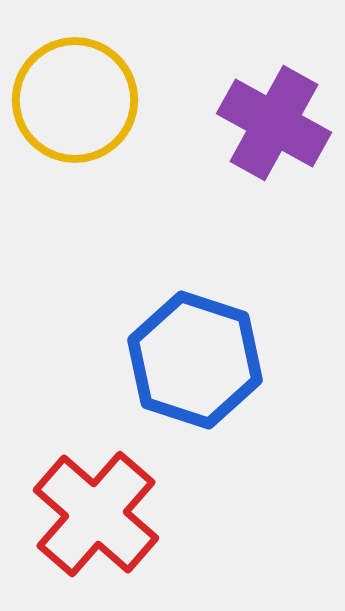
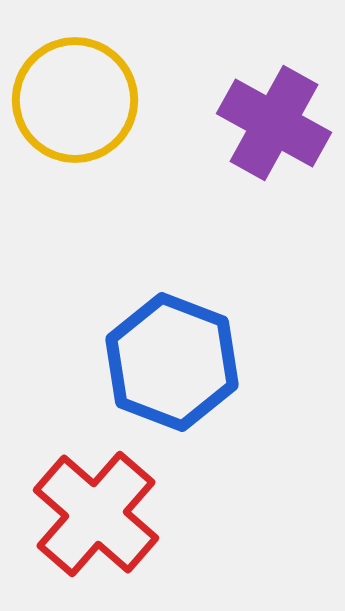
blue hexagon: moved 23 px left, 2 px down; rotated 3 degrees clockwise
